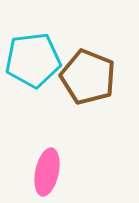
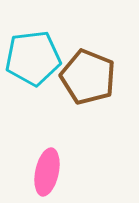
cyan pentagon: moved 2 px up
